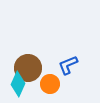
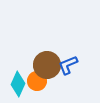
brown circle: moved 19 px right, 3 px up
orange circle: moved 13 px left, 3 px up
